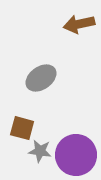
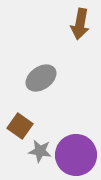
brown arrow: moved 1 px right; rotated 68 degrees counterclockwise
brown square: moved 2 px left, 2 px up; rotated 20 degrees clockwise
